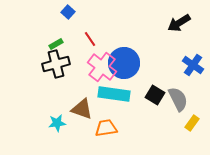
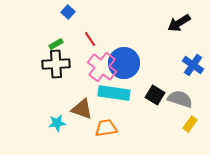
black cross: rotated 12 degrees clockwise
cyan rectangle: moved 1 px up
gray semicircle: moved 2 px right; rotated 45 degrees counterclockwise
yellow rectangle: moved 2 px left, 1 px down
